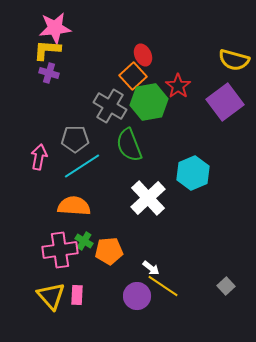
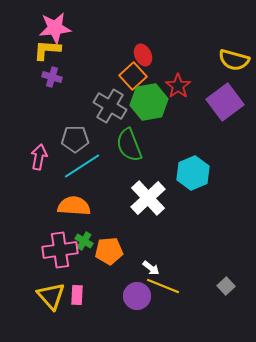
purple cross: moved 3 px right, 4 px down
yellow line: rotated 12 degrees counterclockwise
